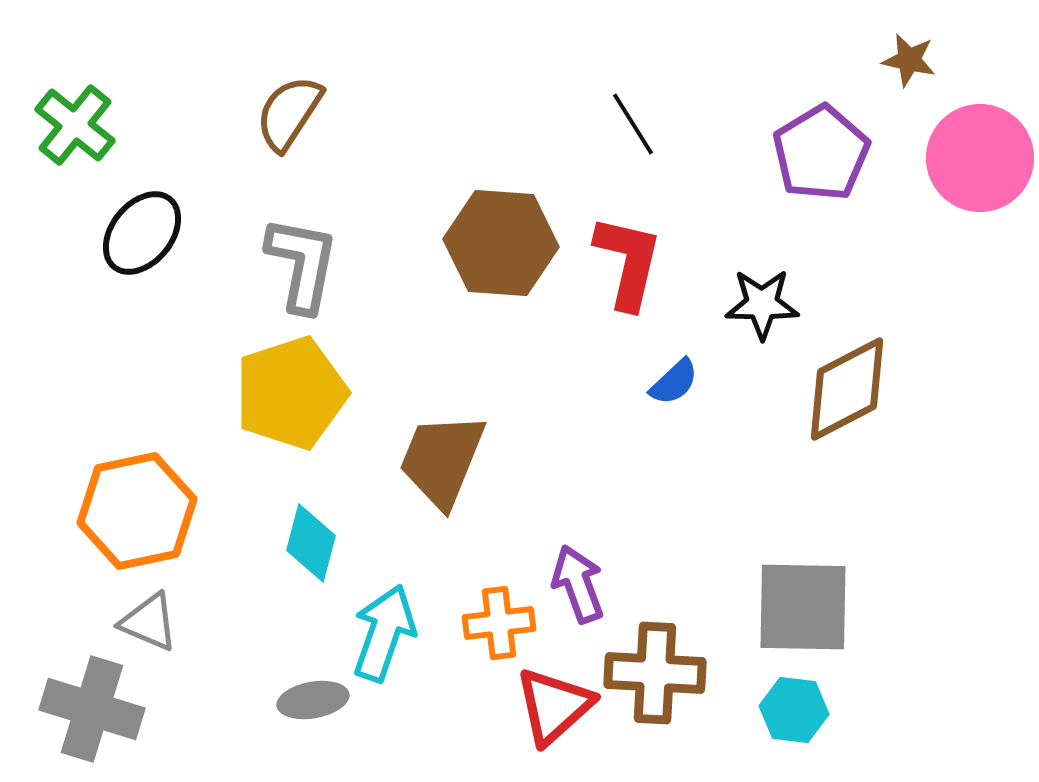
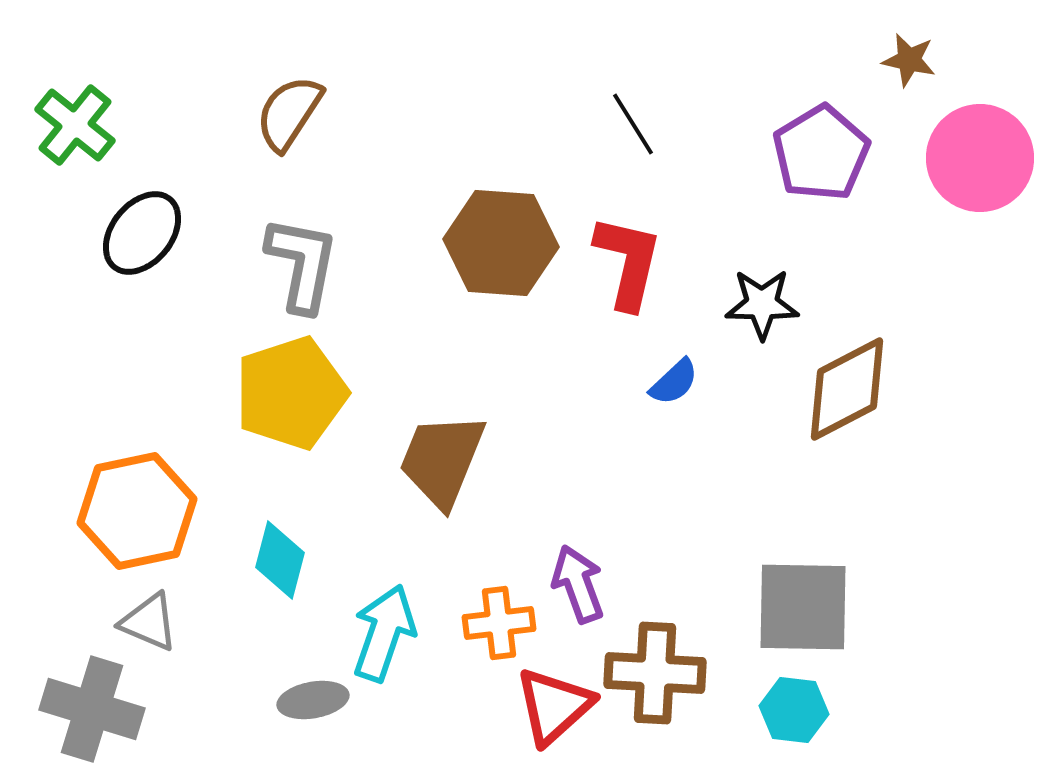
cyan diamond: moved 31 px left, 17 px down
